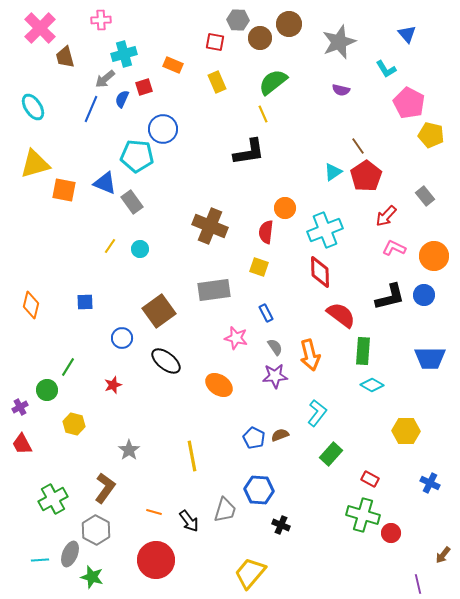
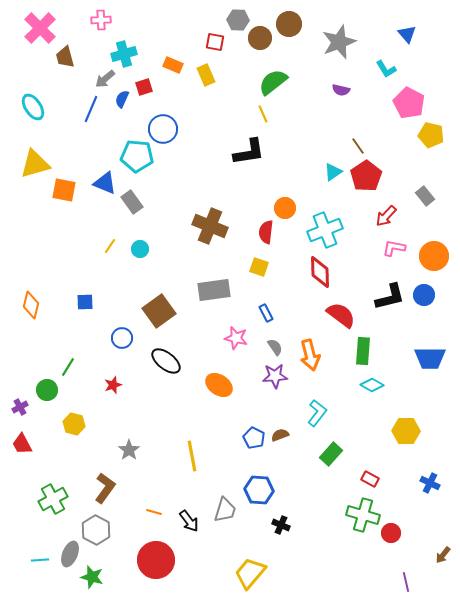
yellow rectangle at (217, 82): moved 11 px left, 7 px up
pink L-shape at (394, 248): rotated 15 degrees counterclockwise
purple line at (418, 584): moved 12 px left, 2 px up
